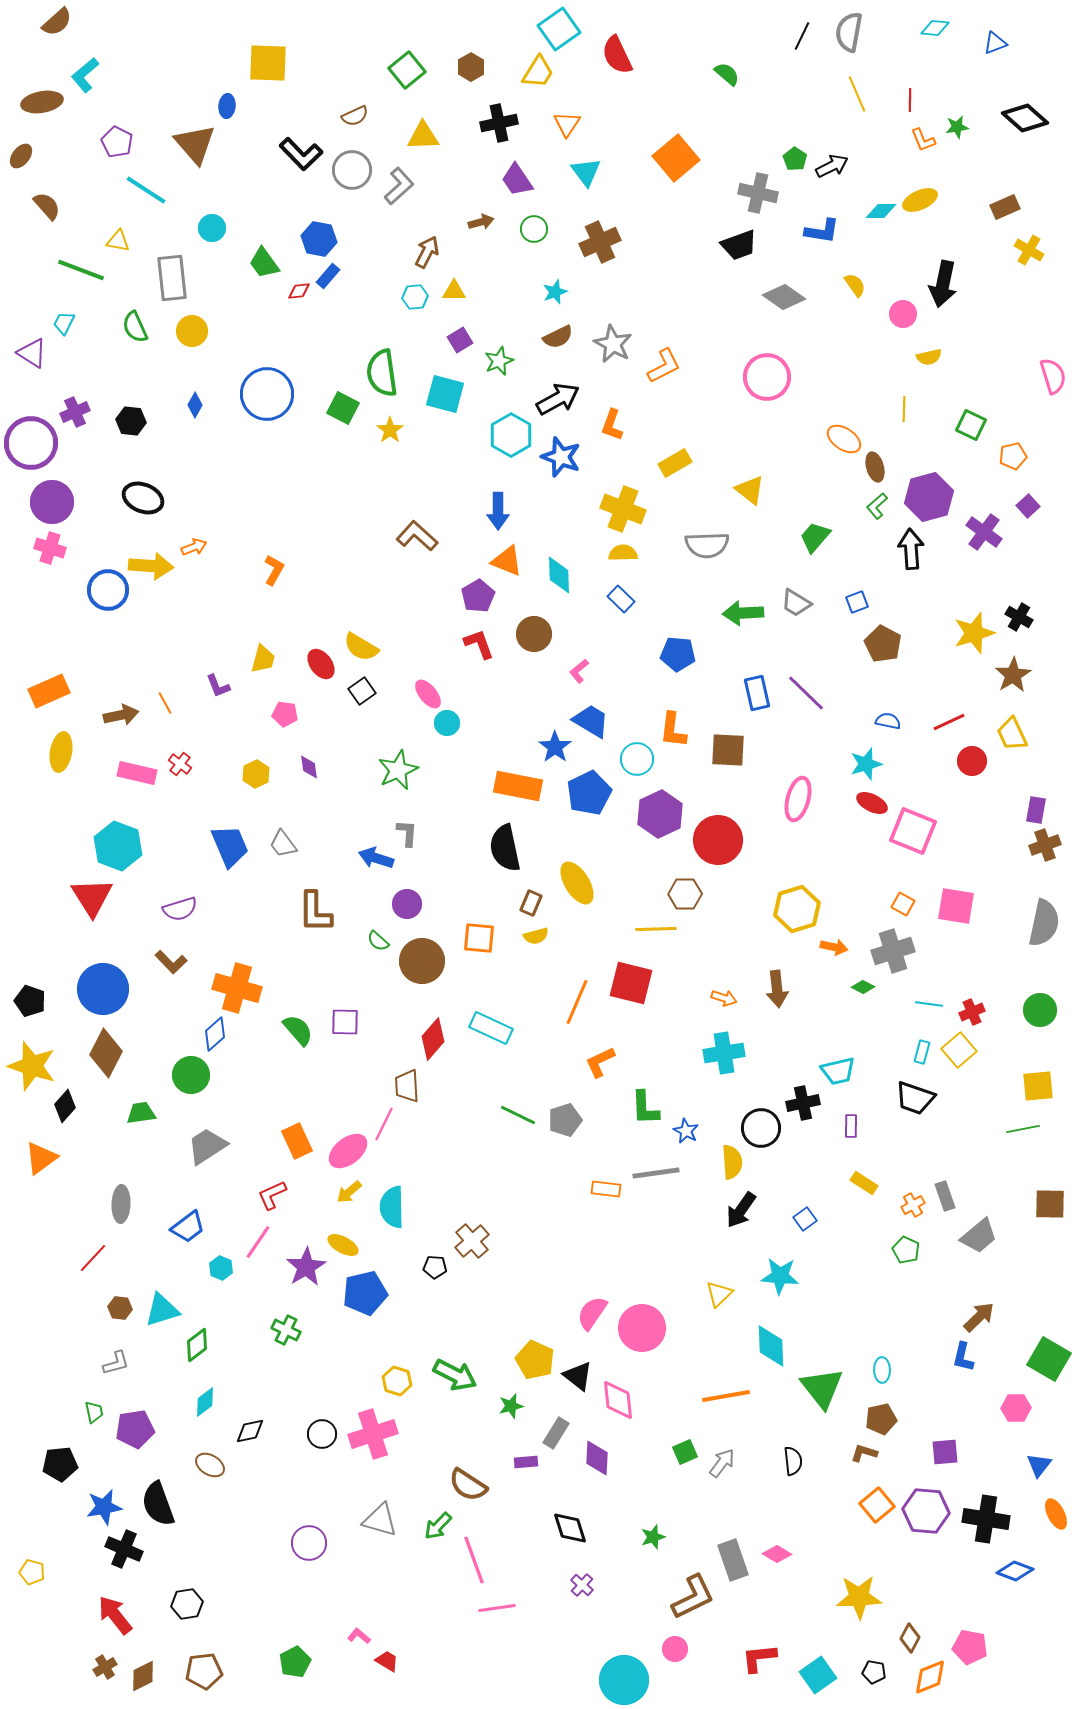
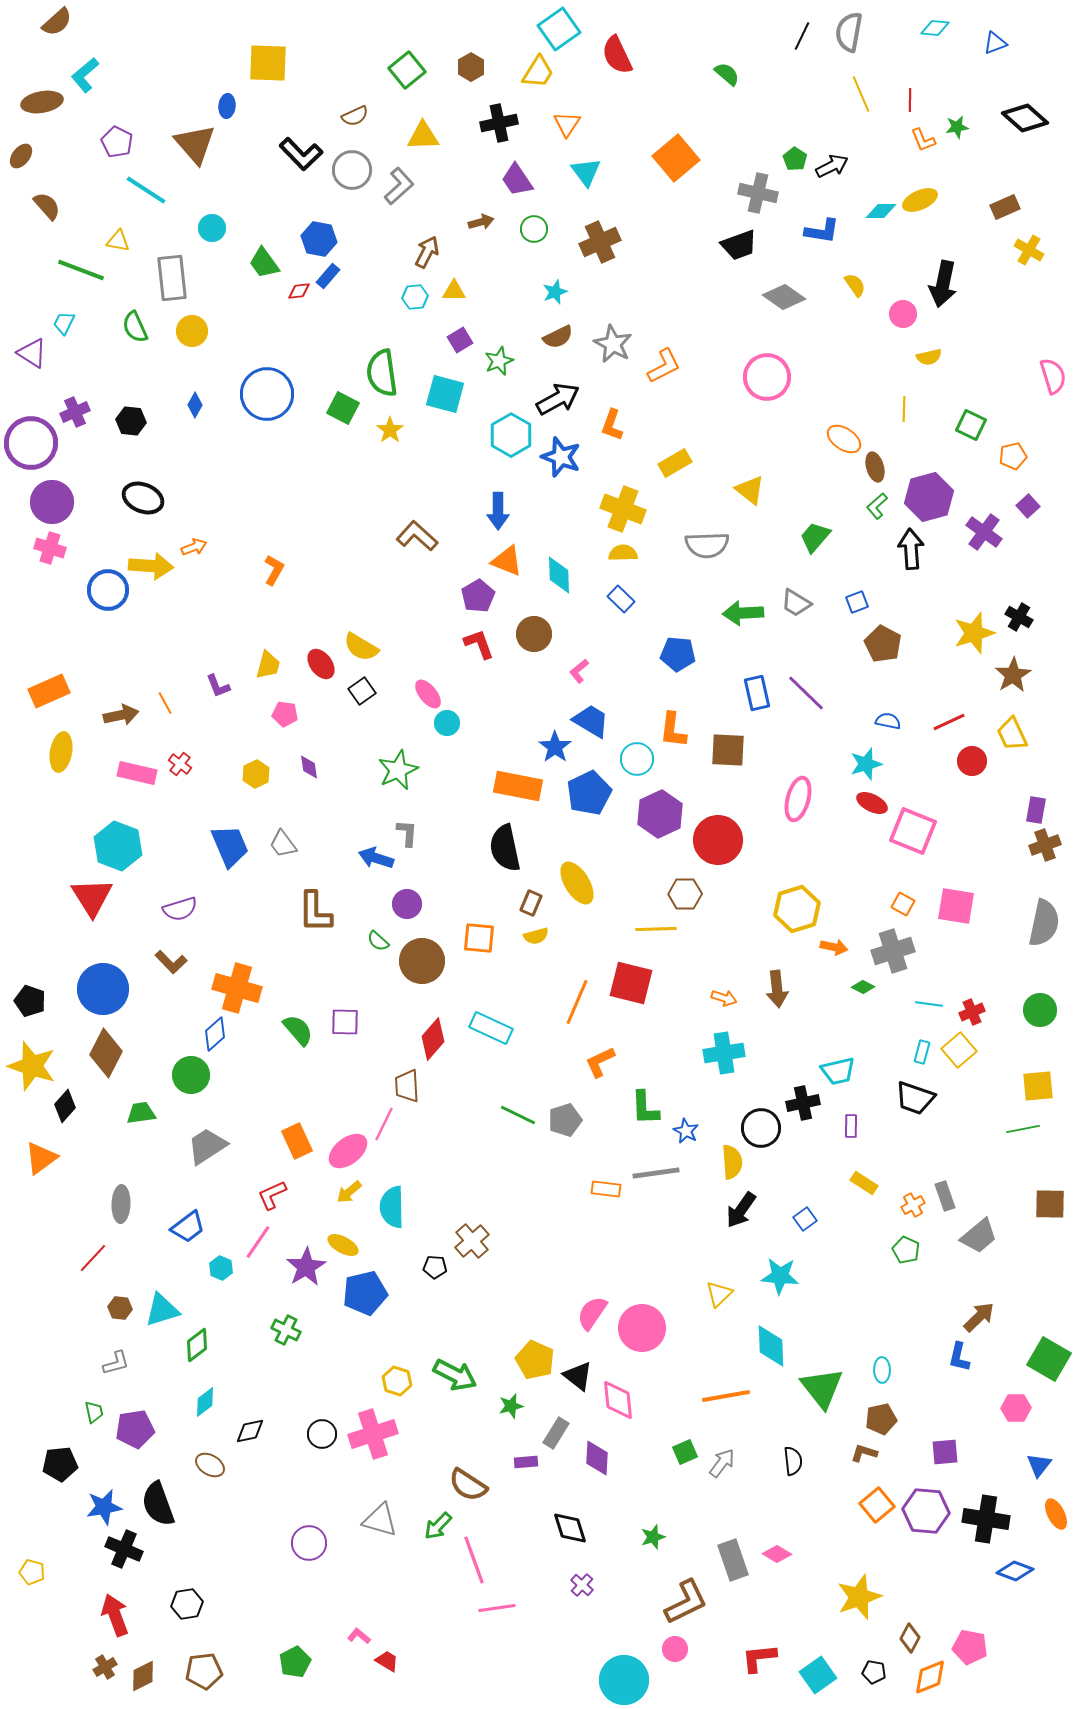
yellow line at (857, 94): moved 4 px right
yellow trapezoid at (263, 659): moved 5 px right, 6 px down
blue L-shape at (963, 1357): moved 4 px left
brown L-shape at (693, 1597): moved 7 px left, 5 px down
yellow star at (859, 1597): rotated 18 degrees counterclockwise
red arrow at (115, 1615): rotated 18 degrees clockwise
